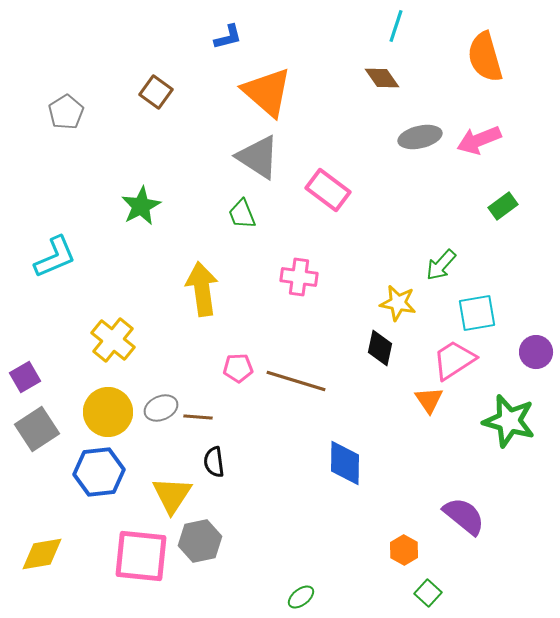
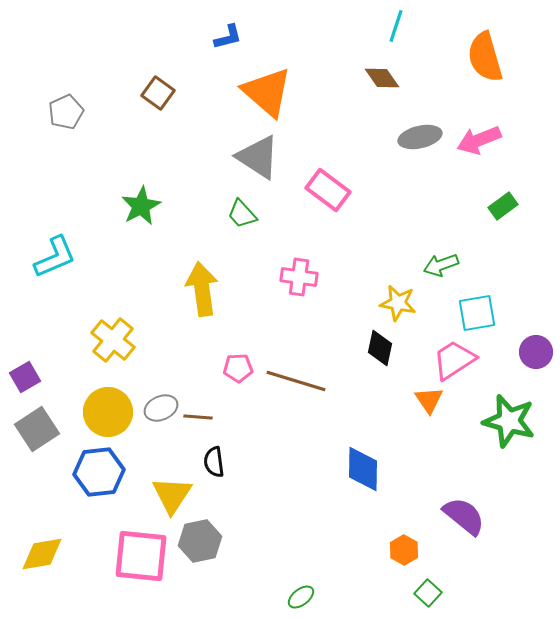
brown square at (156, 92): moved 2 px right, 1 px down
gray pentagon at (66, 112): rotated 8 degrees clockwise
green trapezoid at (242, 214): rotated 20 degrees counterclockwise
green arrow at (441, 265): rotated 28 degrees clockwise
blue diamond at (345, 463): moved 18 px right, 6 px down
